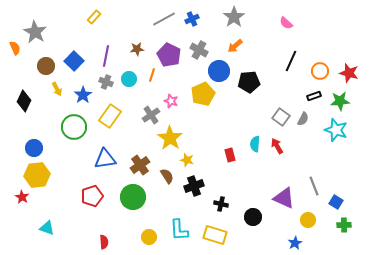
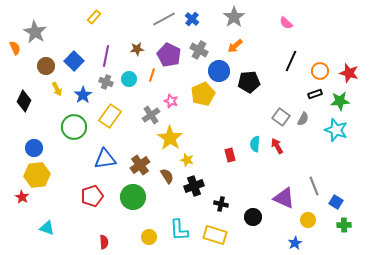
blue cross at (192, 19): rotated 24 degrees counterclockwise
black rectangle at (314, 96): moved 1 px right, 2 px up
